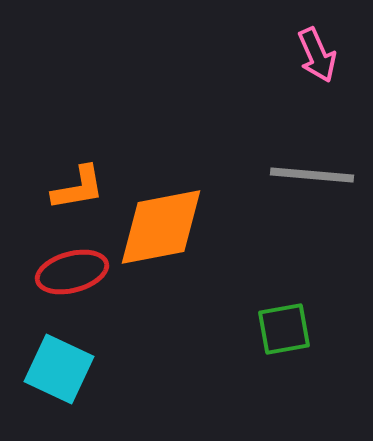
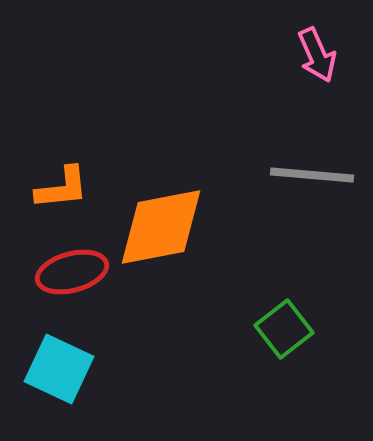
orange L-shape: moved 16 px left; rotated 4 degrees clockwise
green square: rotated 28 degrees counterclockwise
